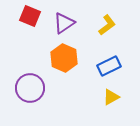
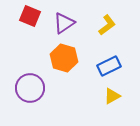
orange hexagon: rotated 8 degrees counterclockwise
yellow triangle: moved 1 px right, 1 px up
